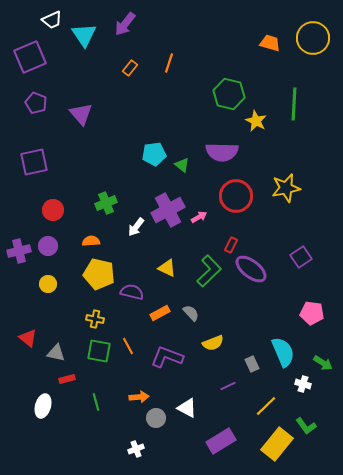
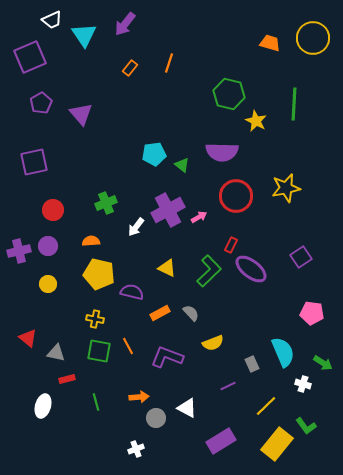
purple pentagon at (36, 103): moved 5 px right; rotated 20 degrees clockwise
